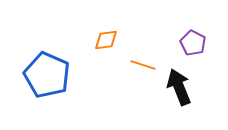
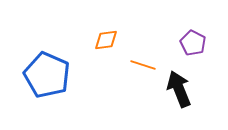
black arrow: moved 2 px down
